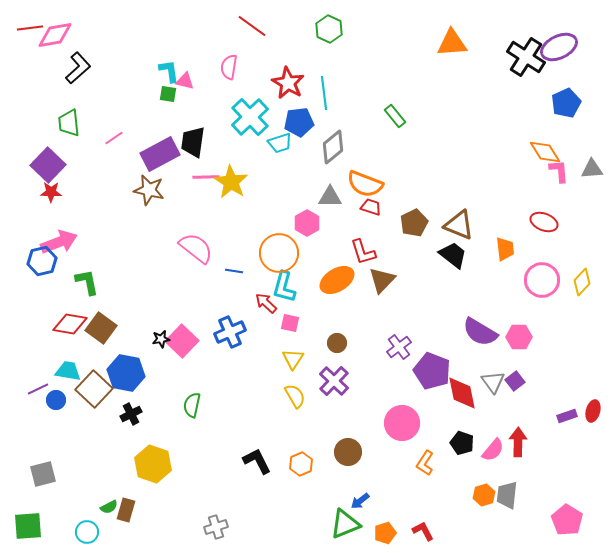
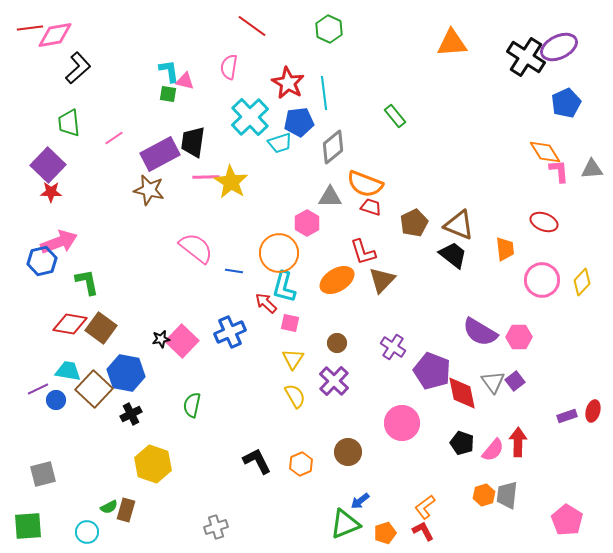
purple cross at (399, 347): moved 6 px left; rotated 20 degrees counterclockwise
orange L-shape at (425, 463): moved 44 px down; rotated 20 degrees clockwise
